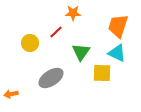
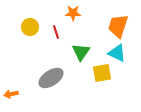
red line: rotated 64 degrees counterclockwise
yellow circle: moved 16 px up
yellow square: rotated 12 degrees counterclockwise
